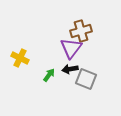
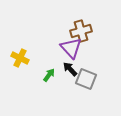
purple triangle: rotated 20 degrees counterclockwise
black arrow: rotated 56 degrees clockwise
